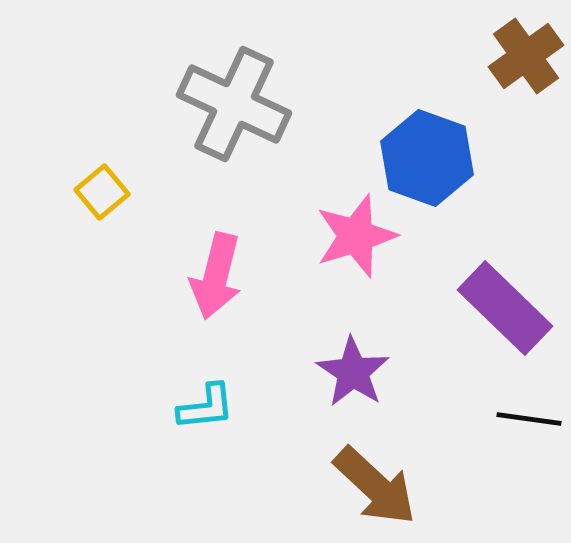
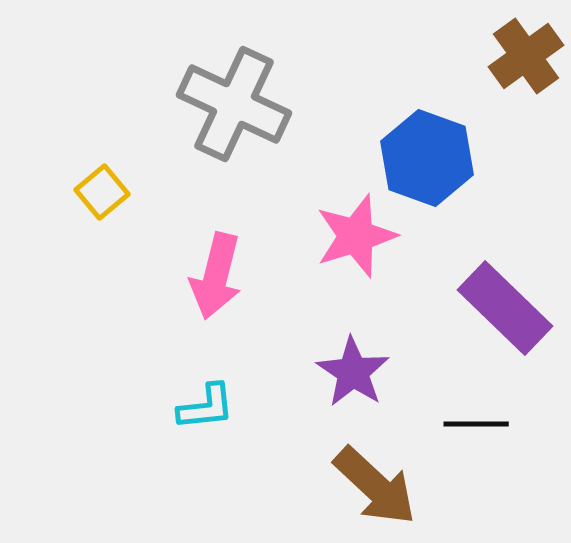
black line: moved 53 px left, 5 px down; rotated 8 degrees counterclockwise
